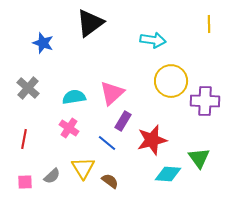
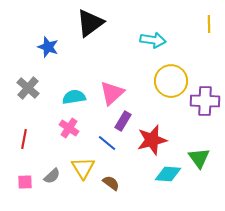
blue star: moved 5 px right, 4 px down
brown semicircle: moved 1 px right, 2 px down
